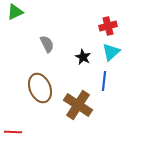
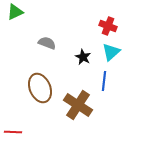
red cross: rotated 36 degrees clockwise
gray semicircle: moved 1 px up; rotated 42 degrees counterclockwise
